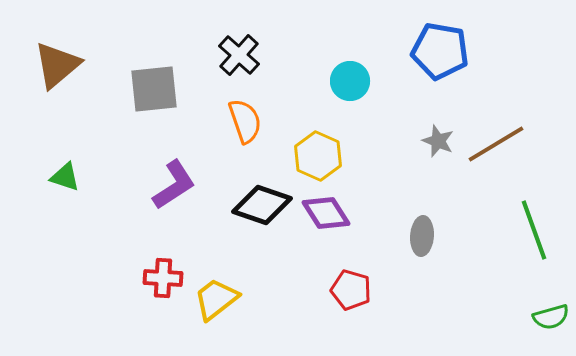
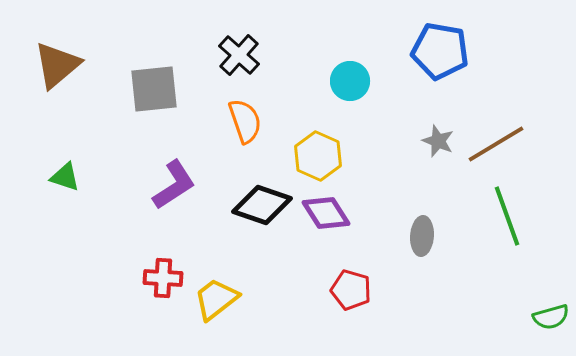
green line: moved 27 px left, 14 px up
